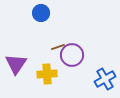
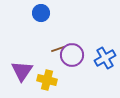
brown line: moved 2 px down
purple triangle: moved 6 px right, 7 px down
yellow cross: moved 6 px down; rotated 18 degrees clockwise
blue cross: moved 21 px up
